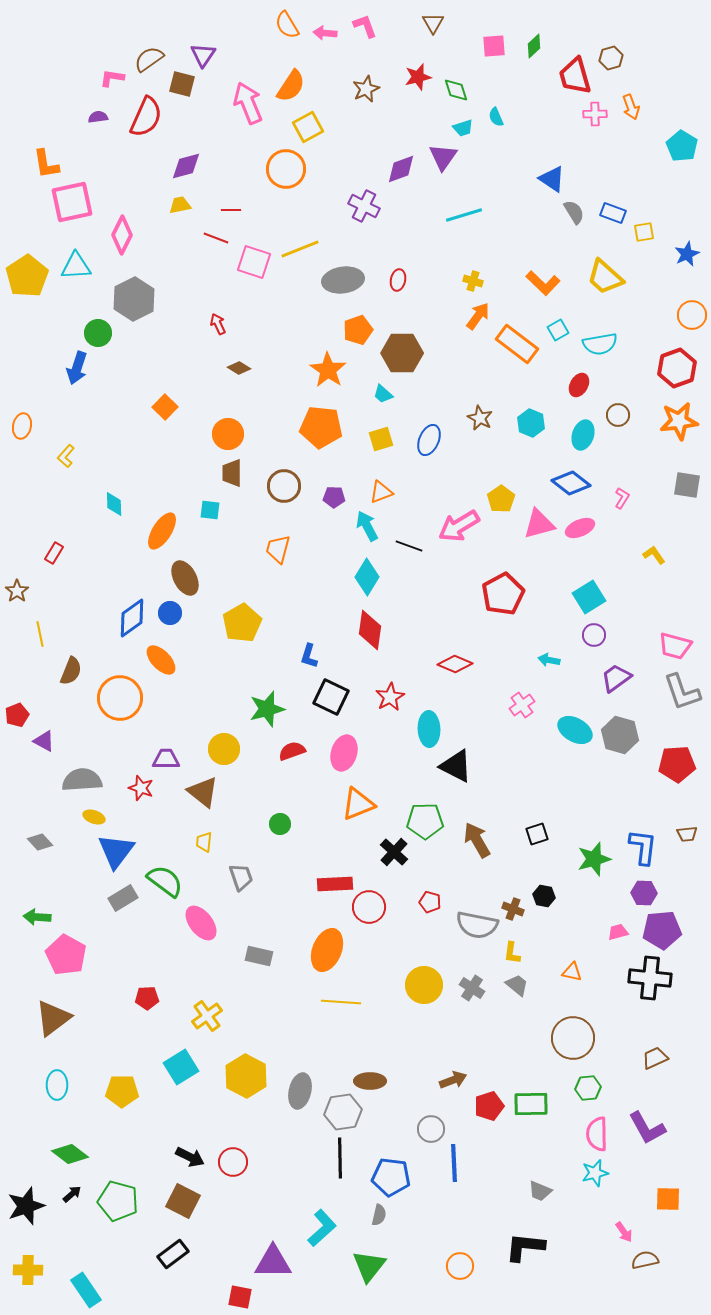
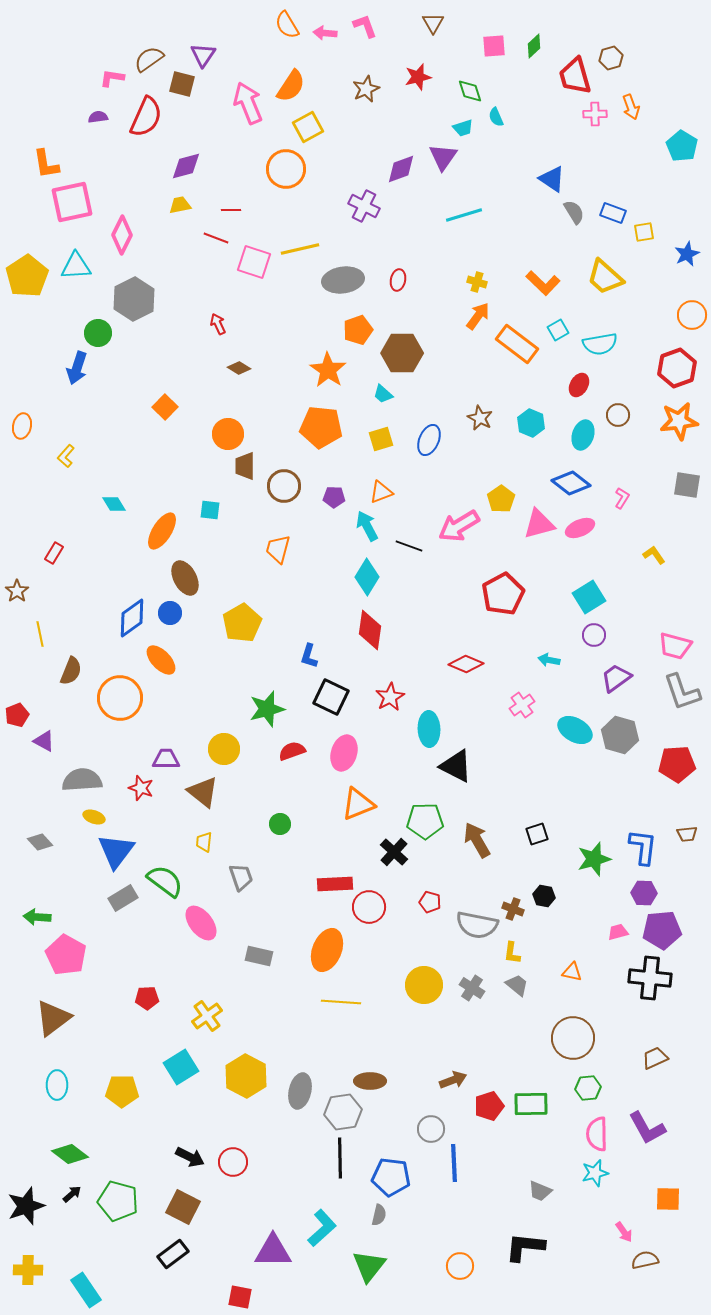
green diamond at (456, 90): moved 14 px right, 1 px down
yellow line at (300, 249): rotated 9 degrees clockwise
yellow cross at (473, 281): moved 4 px right, 1 px down
brown trapezoid at (232, 473): moved 13 px right, 7 px up
cyan diamond at (114, 504): rotated 30 degrees counterclockwise
red diamond at (455, 664): moved 11 px right
brown square at (183, 1201): moved 6 px down
purple triangle at (273, 1262): moved 11 px up
